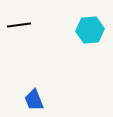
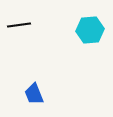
blue trapezoid: moved 6 px up
